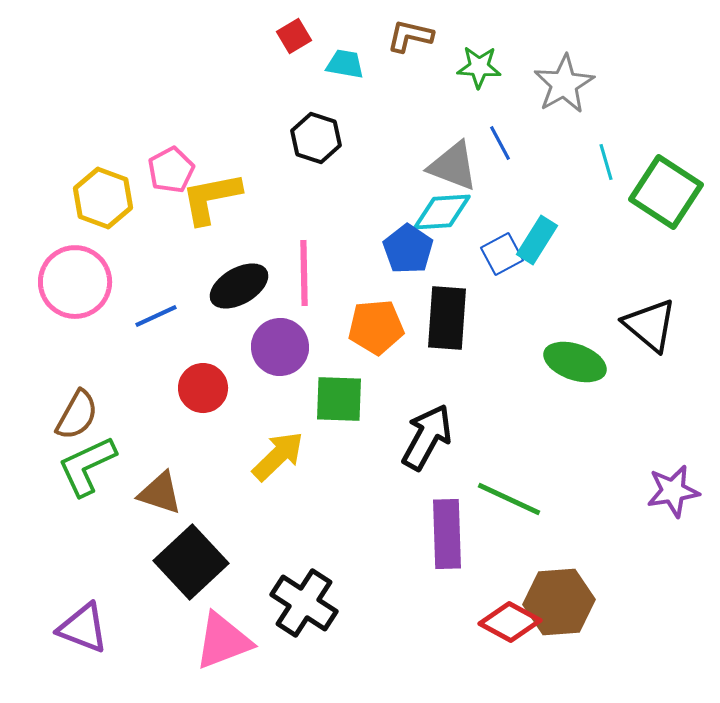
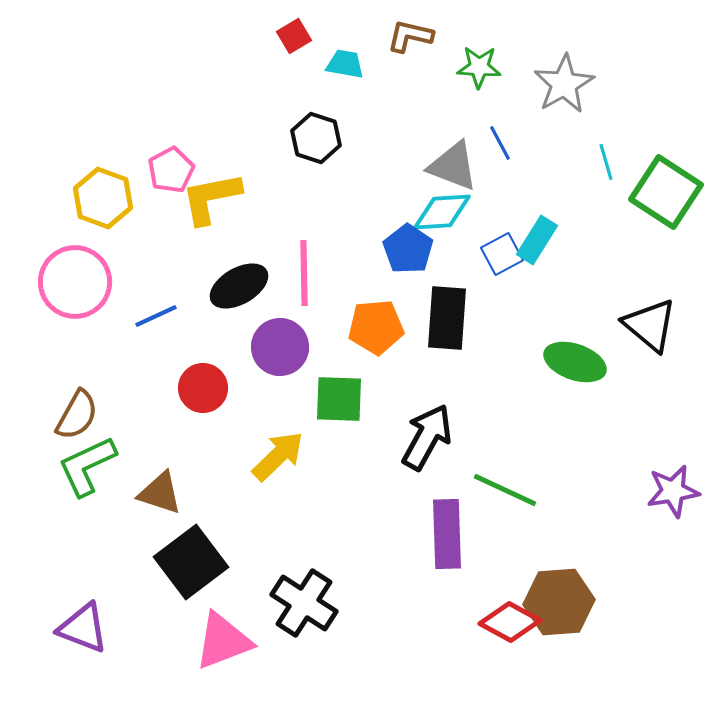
green line at (509, 499): moved 4 px left, 9 px up
black square at (191, 562): rotated 6 degrees clockwise
